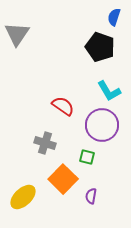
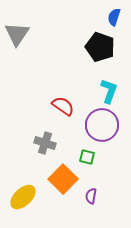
cyan L-shape: rotated 130 degrees counterclockwise
